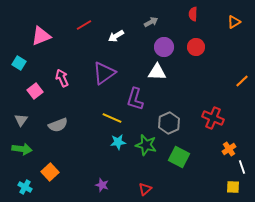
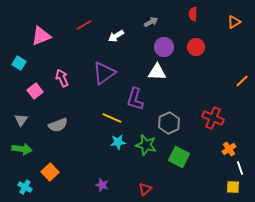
white line: moved 2 px left, 1 px down
